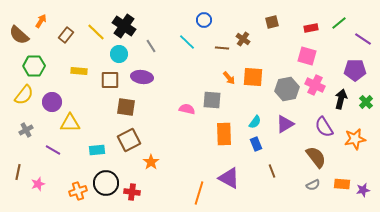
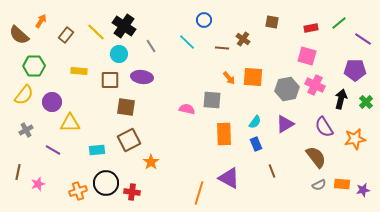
brown square at (272, 22): rotated 24 degrees clockwise
gray semicircle at (313, 185): moved 6 px right
